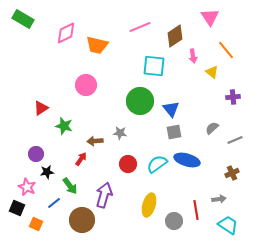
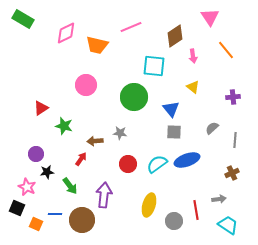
pink line: moved 9 px left
yellow triangle: moved 19 px left, 15 px down
green circle: moved 6 px left, 4 px up
gray square: rotated 14 degrees clockwise
gray line: rotated 63 degrees counterclockwise
blue ellipse: rotated 35 degrees counterclockwise
purple arrow: rotated 10 degrees counterclockwise
blue line: moved 1 px right, 11 px down; rotated 40 degrees clockwise
